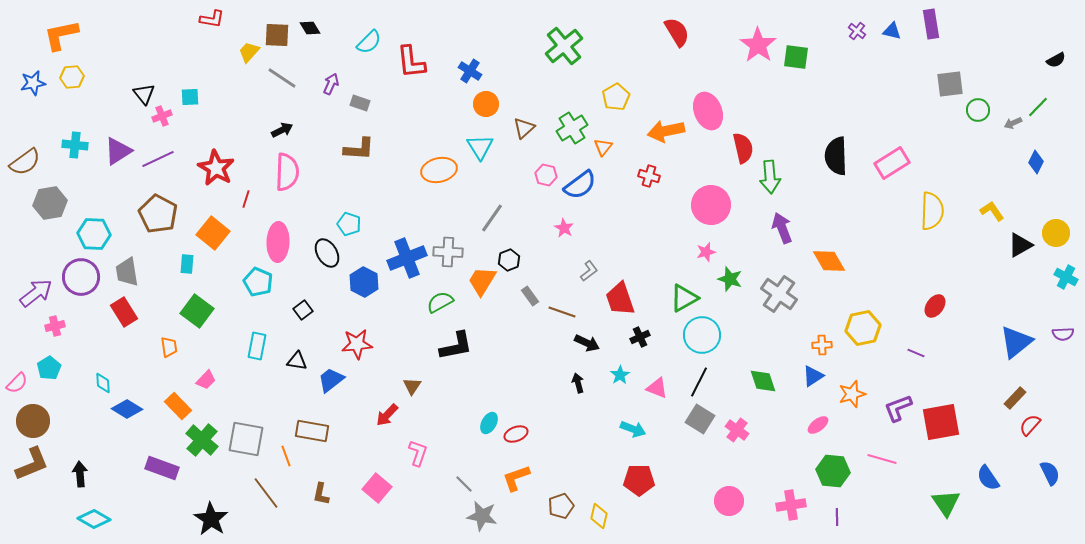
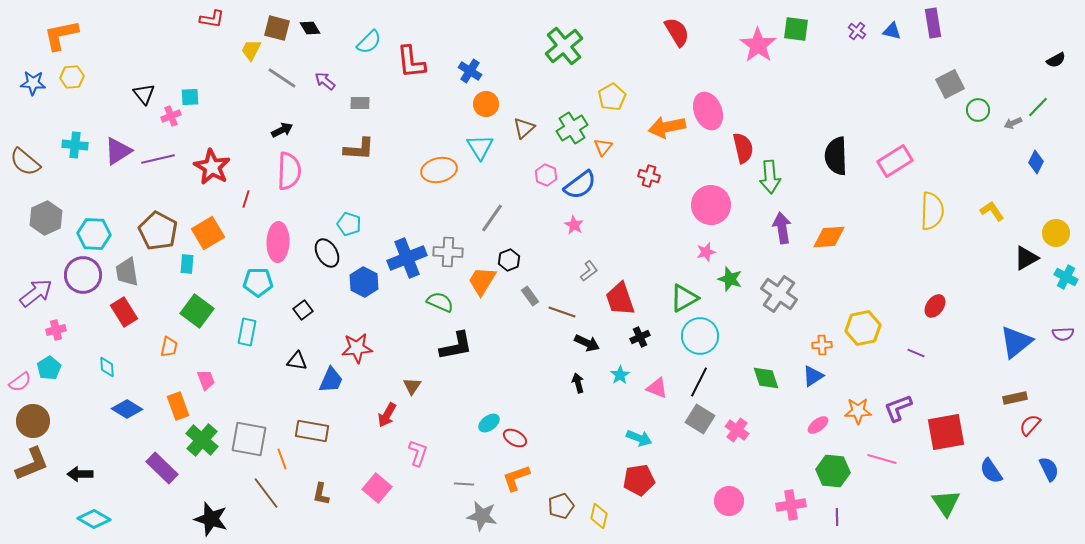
purple rectangle at (931, 24): moved 2 px right, 1 px up
brown square at (277, 35): moved 7 px up; rotated 12 degrees clockwise
yellow trapezoid at (249, 52): moved 2 px right, 2 px up; rotated 15 degrees counterclockwise
green square at (796, 57): moved 28 px up
blue star at (33, 83): rotated 15 degrees clockwise
purple arrow at (331, 84): moved 6 px left, 3 px up; rotated 75 degrees counterclockwise
gray square at (950, 84): rotated 20 degrees counterclockwise
yellow pentagon at (616, 97): moved 4 px left
gray rectangle at (360, 103): rotated 18 degrees counterclockwise
pink cross at (162, 116): moved 9 px right
orange arrow at (666, 131): moved 1 px right, 4 px up
purple line at (158, 159): rotated 12 degrees clockwise
brown semicircle at (25, 162): rotated 76 degrees clockwise
pink rectangle at (892, 163): moved 3 px right, 2 px up
red star at (216, 168): moved 4 px left, 1 px up
pink semicircle at (287, 172): moved 2 px right, 1 px up
pink hexagon at (546, 175): rotated 10 degrees clockwise
gray hexagon at (50, 203): moved 4 px left, 15 px down; rotated 16 degrees counterclockwise
brown pentagon at (158, 214): moved 17 px down
pink star at (564, 228): moved 10 px right, 3 px up
purple arrow at (782, 228): rotated 12 degrees clockwise
orange square at (213, 233): moved 5 px left; rotated 20 degrees clockwise
black triangle at (1020, 245): moved 6 px right, 13 px down
orange diamond at (829, 261): moved 24 px up; rotated 64 degrees counterclockwise
purple circle at (81, 277): moved 2 px right, 2 px up
cyan pentagon at (258, 282): rotated 24 degrees counterclockwise
green semicircle at (440, 302): rotated 52 degrees clockwise
pink cross at (55, 326): moved 1 px right, 4 px down
cyan circle at (702, 335): moved 2 px left, 1 px down
red star at (357, 344): moved 4 px down
cyan rectangle at (257, 346): moved 10 px left, 14 px up
orange trapezoid at (169, 347): rotated 20 degrees clockwise
pink trapezoid at (206, 380): rotated 65 degrees counterclockwise
blue trapezoid at (331, 380): rotated 152 degrees clockwise
green diamond at (763, 381): moved 3 px right, 3 px up
pink semicircle at (17, 383): moved 3 px right, 1 px up; rotated 10 degrees clockwise
cyan diamond at (103, 383): moved 4 px right, 16 px up
orange star at (852, 394): moved 6 px right, 17 px down; rotated 16 degrees clockwise
brown rectangle at (1015, 398): rotated 35 degrees clockwise
orange rectangle at (178, 406): rotated 24 degrees clockwise
red arrow at (387, 415): rotated 15 degrees counterclockwise
red square at (941, 422): moved 5 px right, 10 px down
cyan ellipse at (489, 423): rotated 25 degrees clockwise
cyan arrow at (633, 429): moved 6 px right, 9 px down
red ellipse at (516, 434): moved 1 px left, 4 px down; rotated 50 degrees clockwise
gray square at (246, 439): moved 3 px right
orange line at (286, 456): moved 4 px left, 3 px down
purple rectangle at (162, 468): rotated 24 degrees clockwise
blue semicircle at (1050, 473): moved 1 px left, 4 px up
black arrow at (80, 474): rotated 85 degrees counterclockwise
blue semicircle at (988, 478): moved 3 px right, 7 px up
red pentagon at (639, 480): rotated 8 degrees counterclockwise
gray line at (464, 484): rotated 42 degrees counterclockwise
black star at (211, 519): rotated 16 degrees counterclockwise
